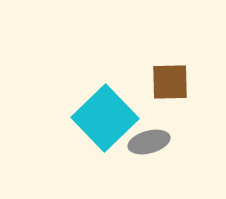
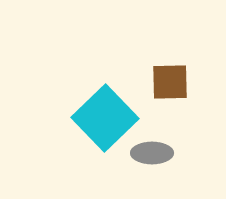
gray ellipse: moved 3 px right, 11 px down; rotated 15 degrees clockwise
